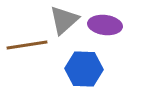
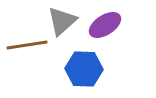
gray triangle: moved 2 px left, 1 px down
purple ellipse: rotated 40 degrees counterclockwise
